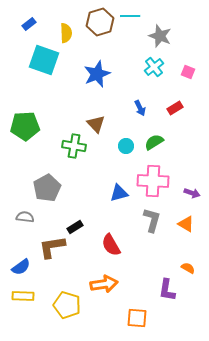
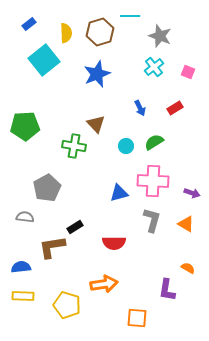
brown hexagon: moved 10 px down
cyan square: rotated 32 degrees clockwise
red semicircle: moved 3 px right, 2 px up; rotated 60 degrees counterclockwise
blue semicircle: rotated 150 degrees counterclockwise
